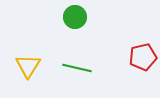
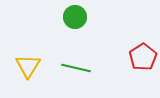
red pentagon: rotated 20 degrees counterclockwise
green line: moved 1 px left
